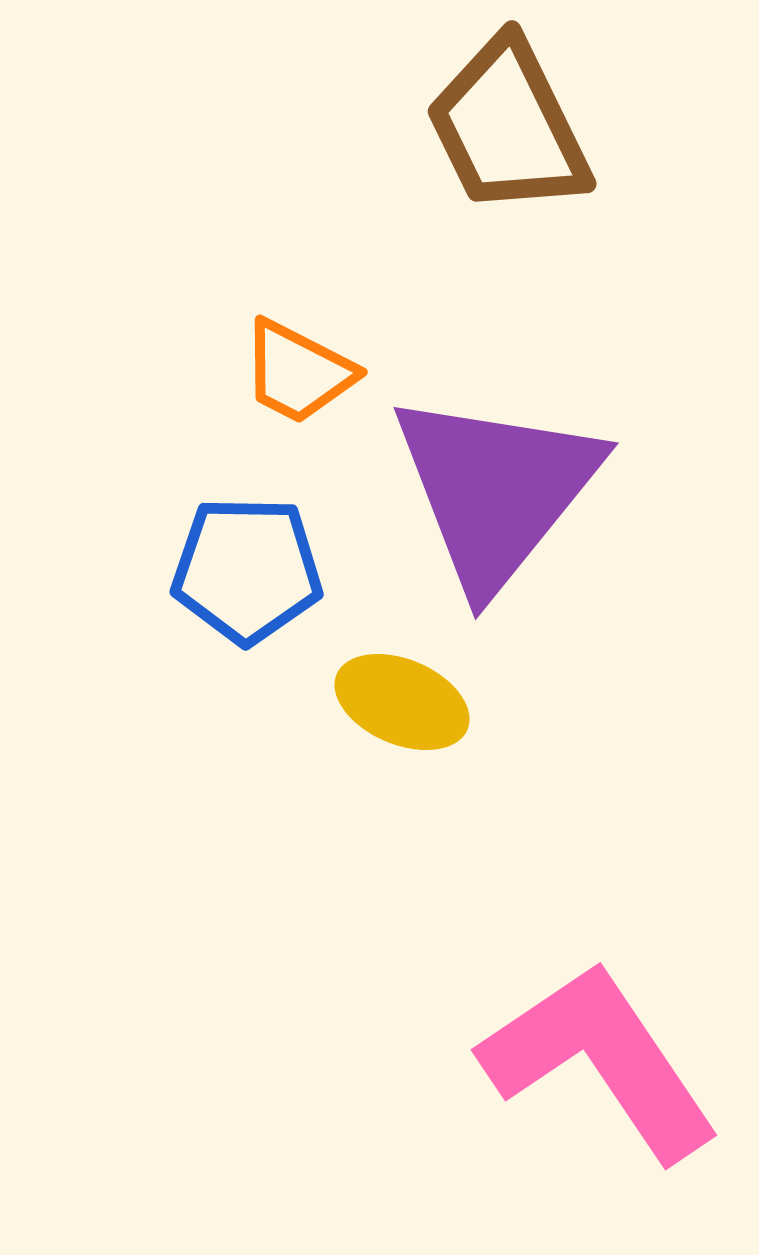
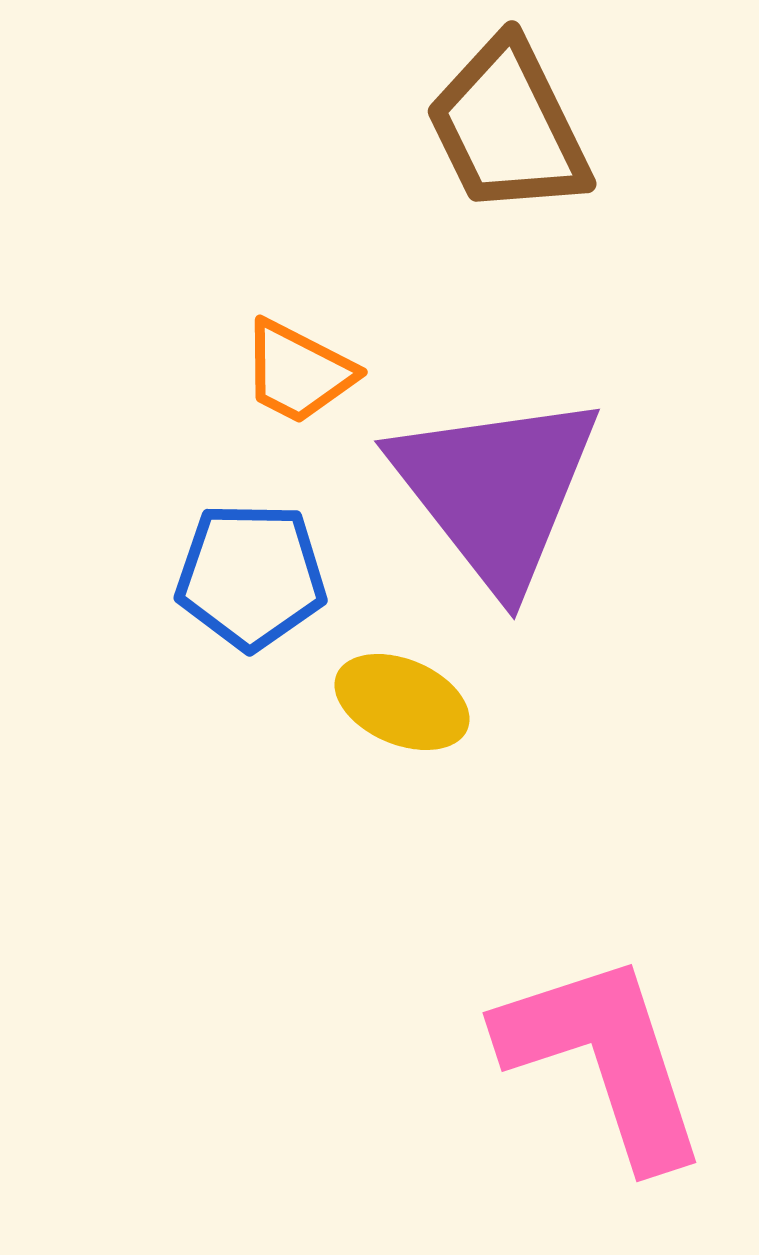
purple triangle: rotated 17 degrees counterclockwise
blue pentagon: moved 4 px right, 6 px down
pink L-shape: moved 4 px right, 2 px up; rotated 16 degrees clockwise
